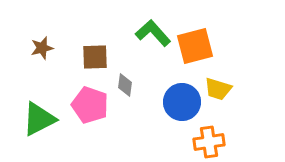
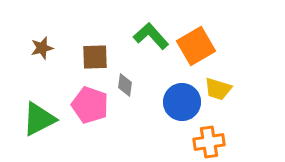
green L-shape: moved 2 px left, 3 px down
orange square: moved 1 px right; rotated 15 degrees counterclockwise
